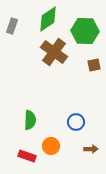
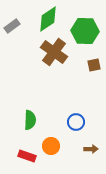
gray rectangle: rotated 35 degrees clockwise
